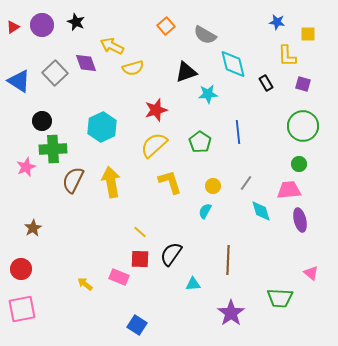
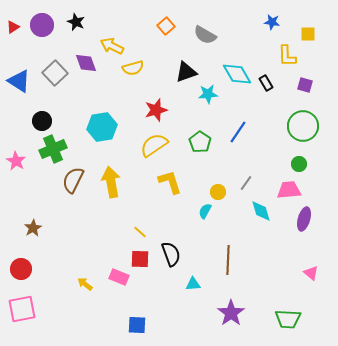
blue star at (277, 22): moved 5 px left
cyan diamond at (233, 64): moved 4 px right, 10 px down; rotated 16 degrees counterclockwise
purple square at (303, 84): moved 2 px right, 1 px down
cyan hexagon at (102, 127): rotated 16 degrees clockwise
blue line at (238, 132): rotated 40 degrees clockwise
yellow semicircle at (154, 145): rotated 8 degrees clockwise
green cross at (53, 149): rotated 20 degrees counterclockwise
pink star at (26, 167): moved 10 px left, 6 px up; rotated 18 degrees counterclockwise
yellow circle at (213, 186): moved 5 px right, 6 px down
purple ellipse at (300, 220): moved 4 px right, 1 px up; rotated 30 degrees clockwise
black semicircle at (171, 254): rotated 125 degrees clockwise
green trapezoid at (280, 298): moved 8 px right, 21 px down
blue square at (137, 325): rotated 30 degrees counterclockwise
